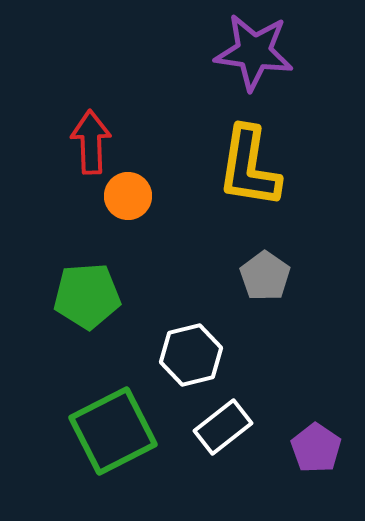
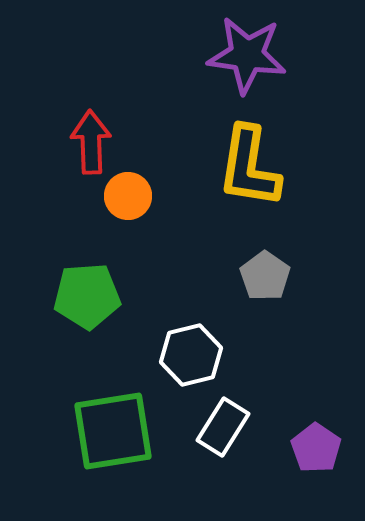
purple star: moved 7 px left, 3 px down
white rectangle: rotated 20 degrees counterclockwise
green square: rotated 18 degrees clockwise
